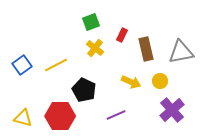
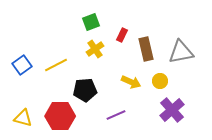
yellow cross: moved 1 px down; rotated 18 degrees clockwise
black pentagon: moved 1 px right; rotated 30 degrees counterclockwise
